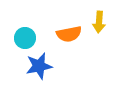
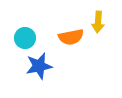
yellow arrow: moved 1 px left
orange semicircle: moved 2 px right, 3 px down
